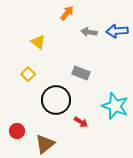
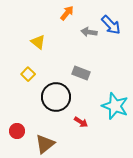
blue arrow: moved 6 px left, 6 px up; rotated 130 degrees counterclockwise
black circle: moved 3 px up
